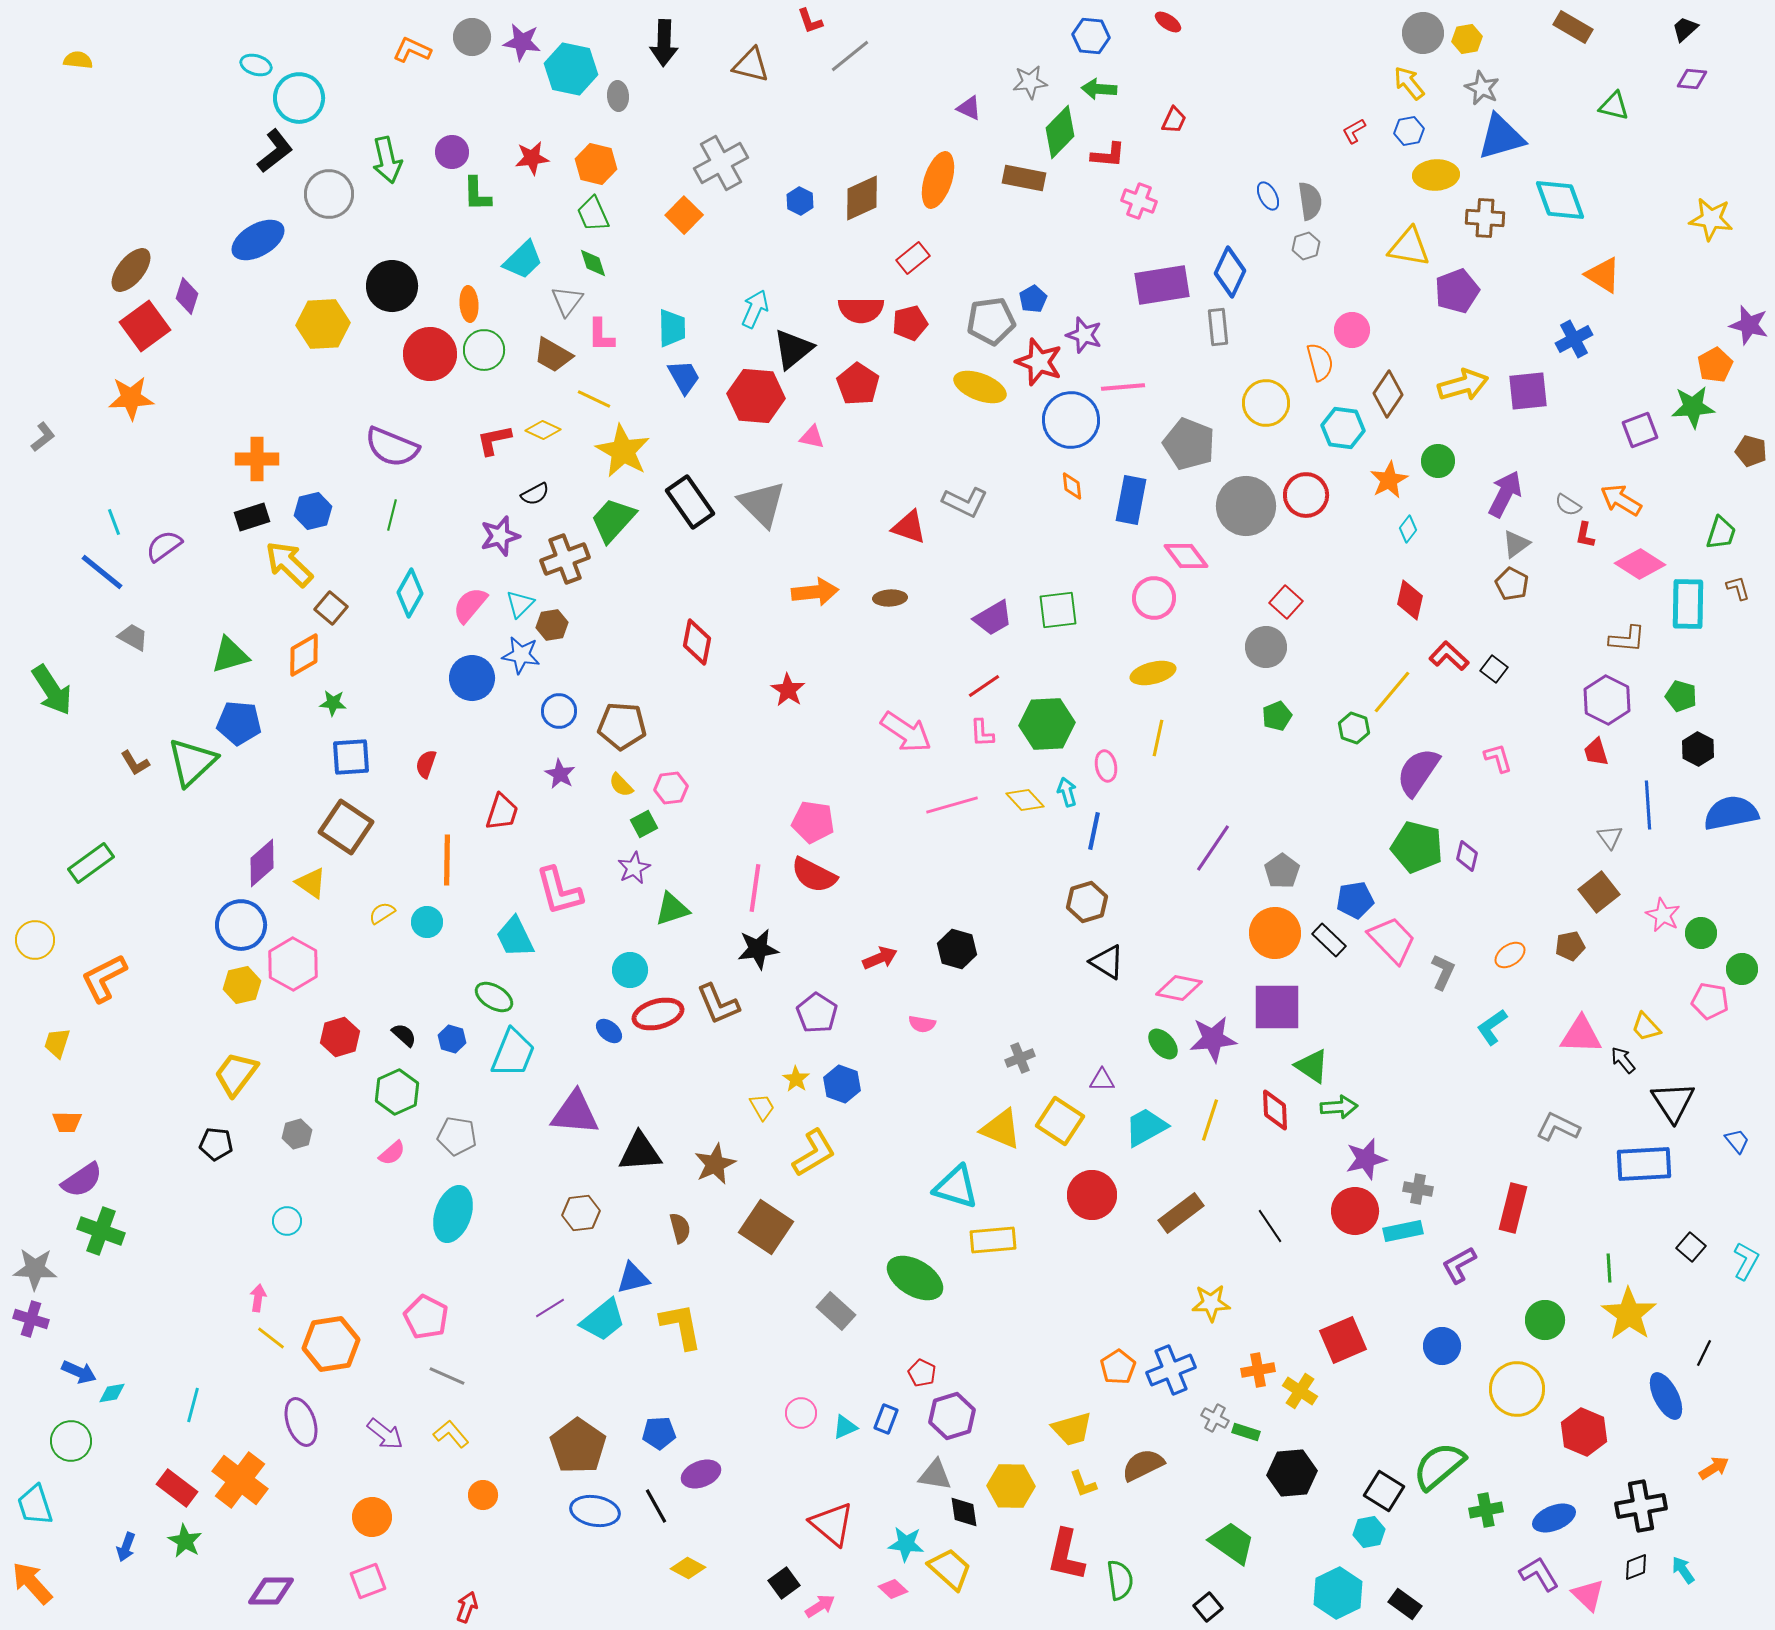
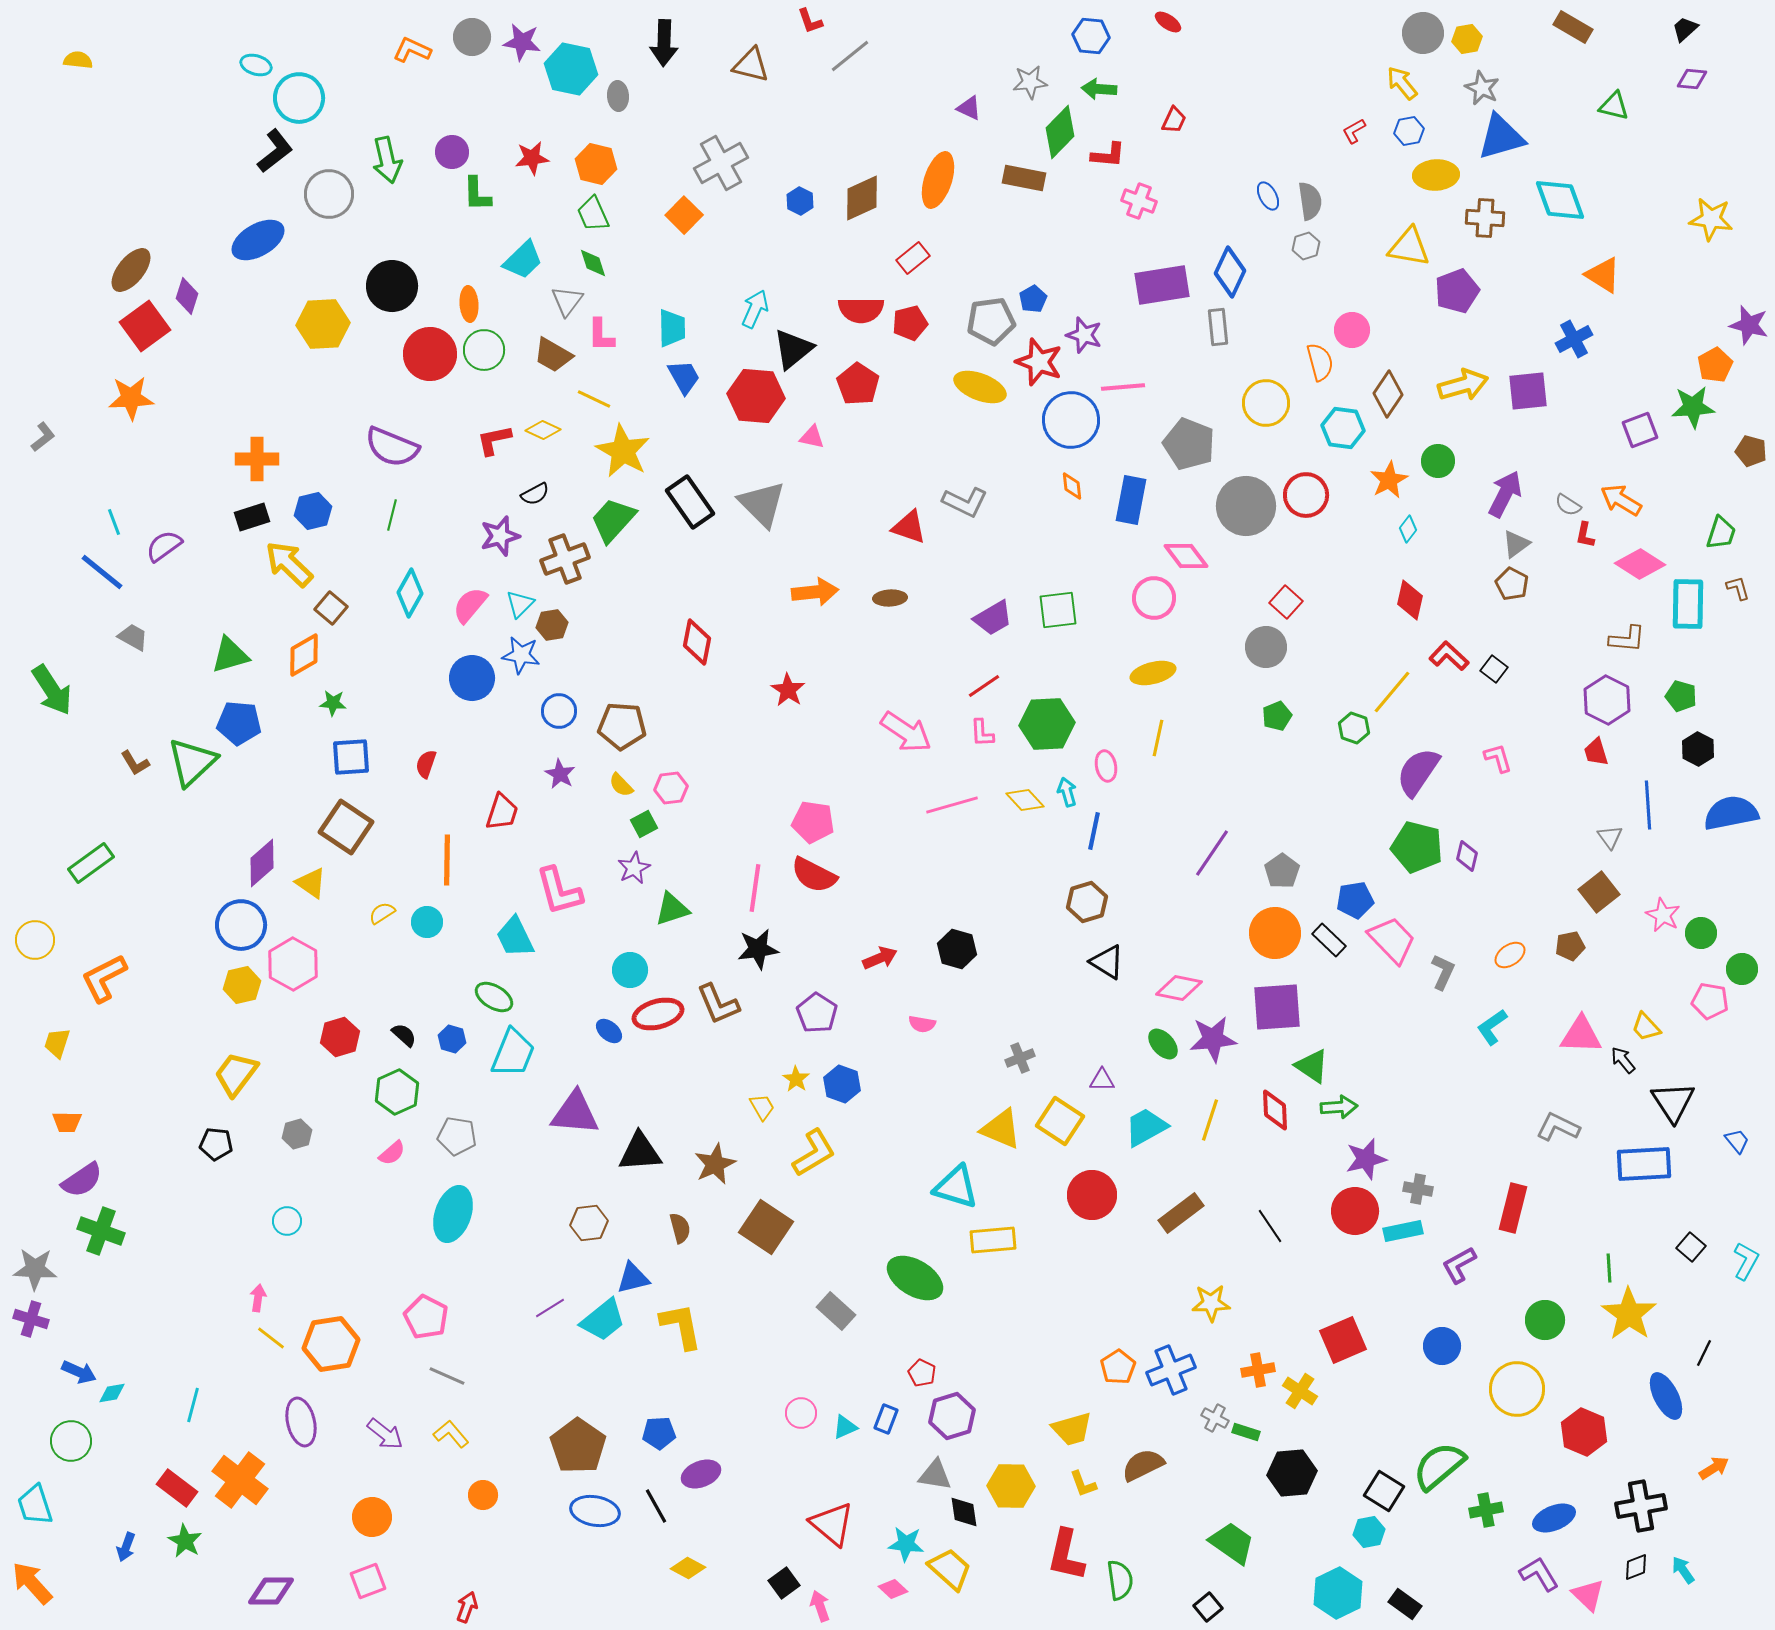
yellow arrow at (1409, 83): moved 7 px left
purple line at (1213, 848): moved 1 px left, 5 px down
purple square at (1277, 1007): rotated 4 degrees counterclockwise
brown hexagon at (581, 1213): moved 8 px right, 10 px down
purple ellipse at (301, 1422): rotated 6 degrees clockwise
pink arrow at (820, 1606): rotated 76 degrees counterclockwise
